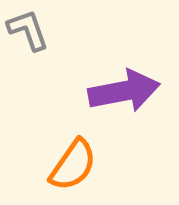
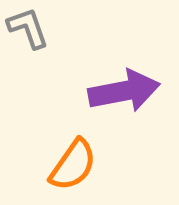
gray L-shape: moved 2 px up
